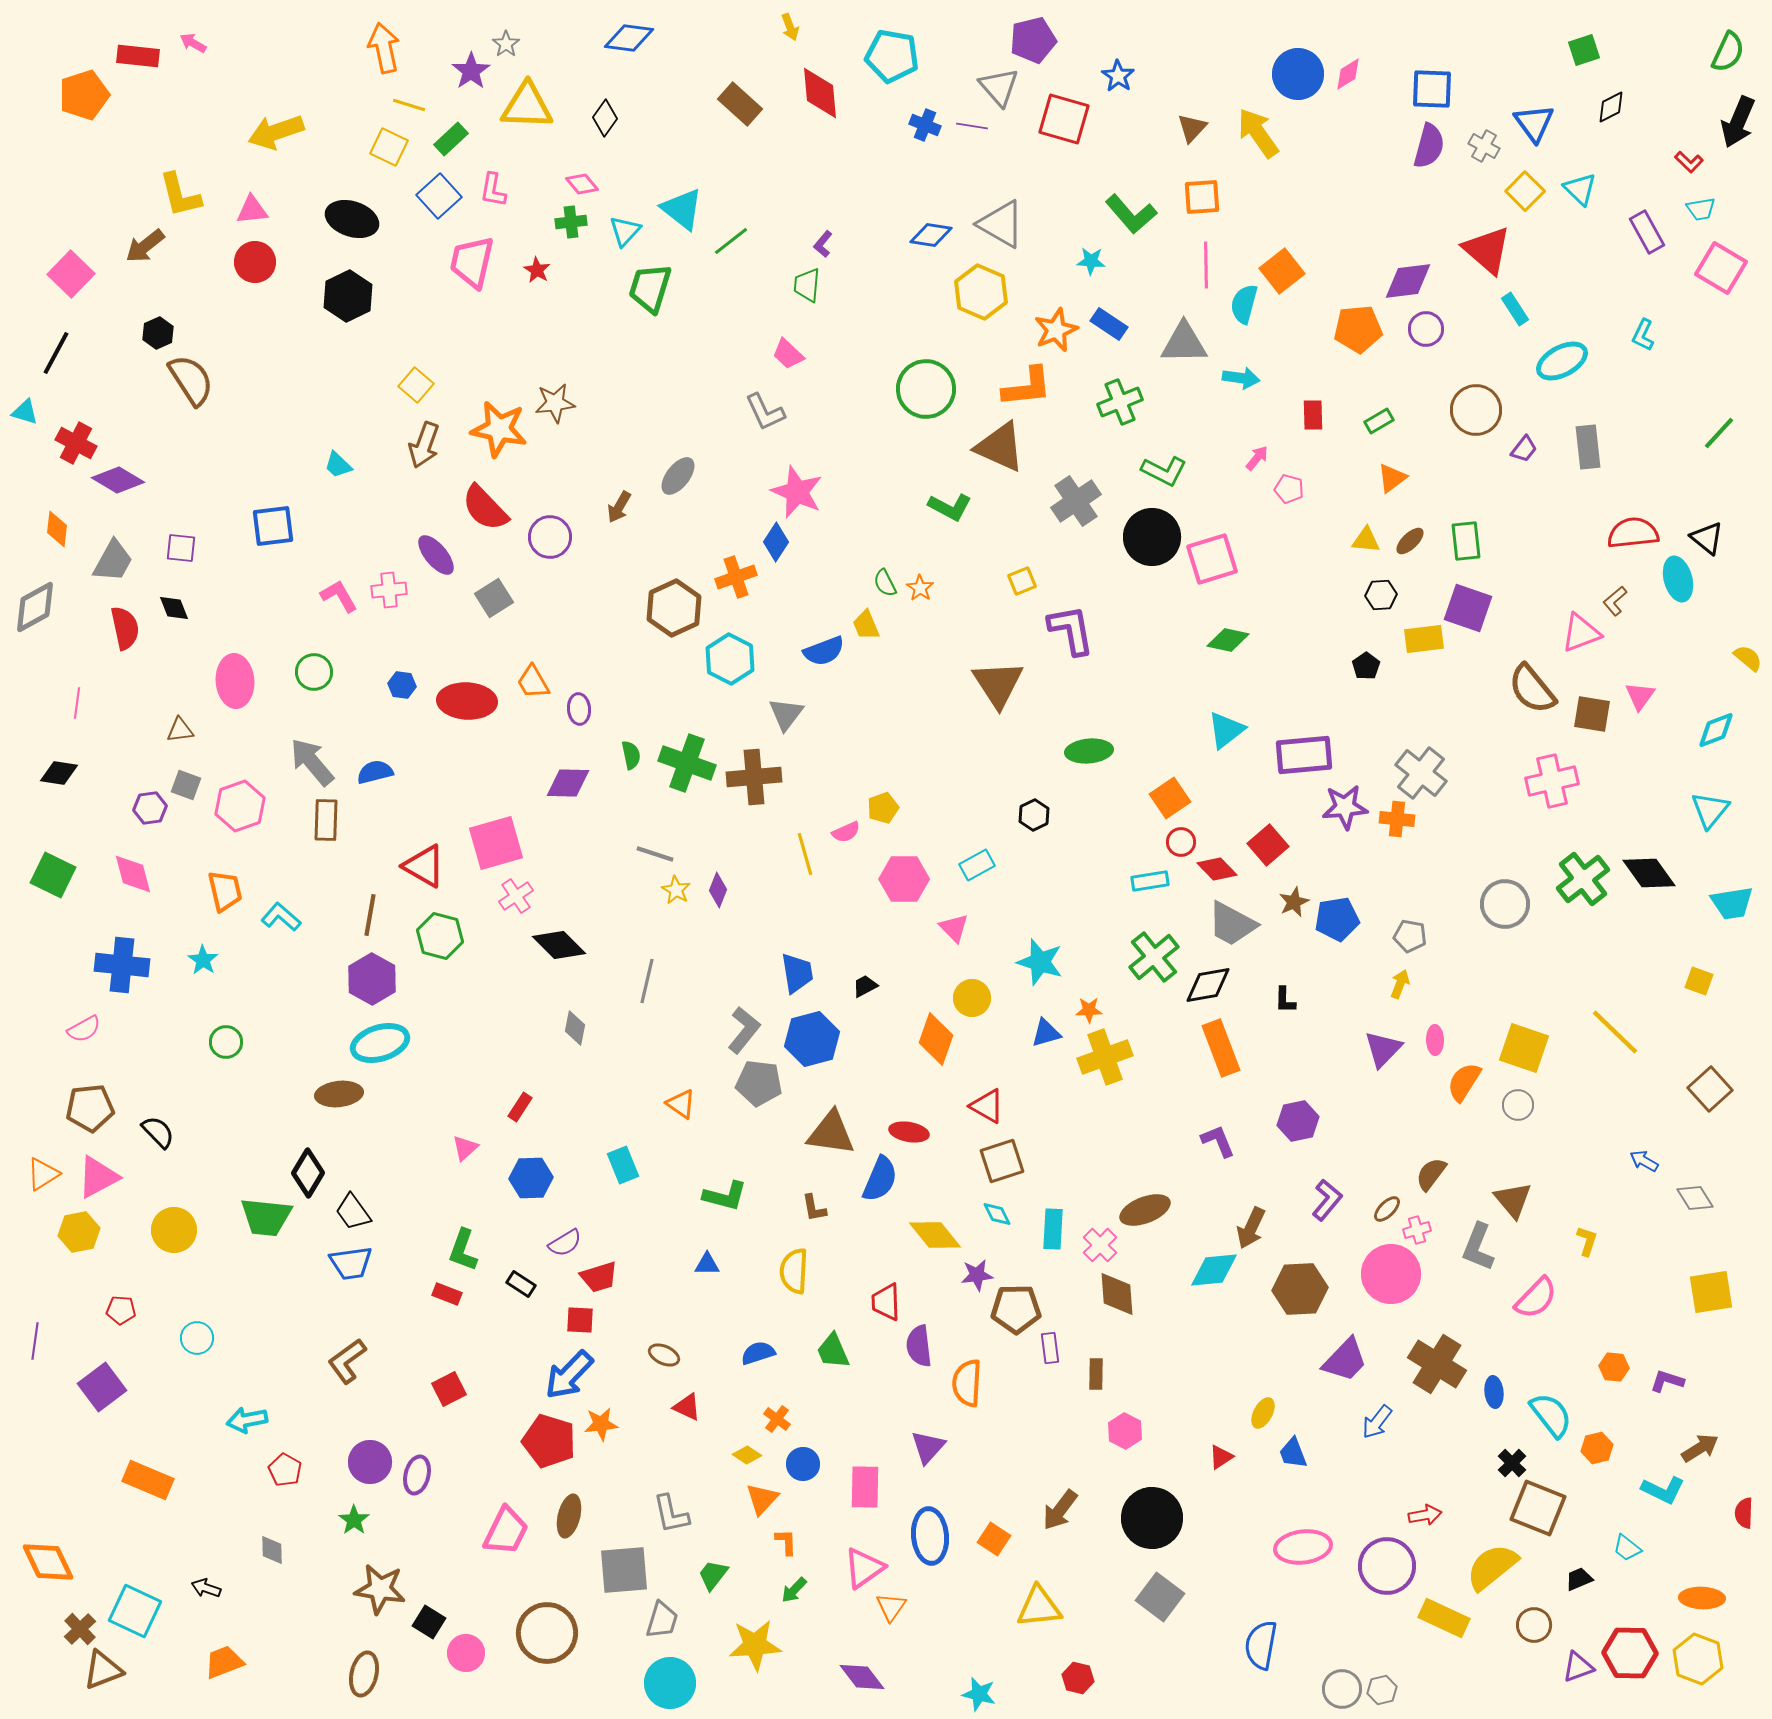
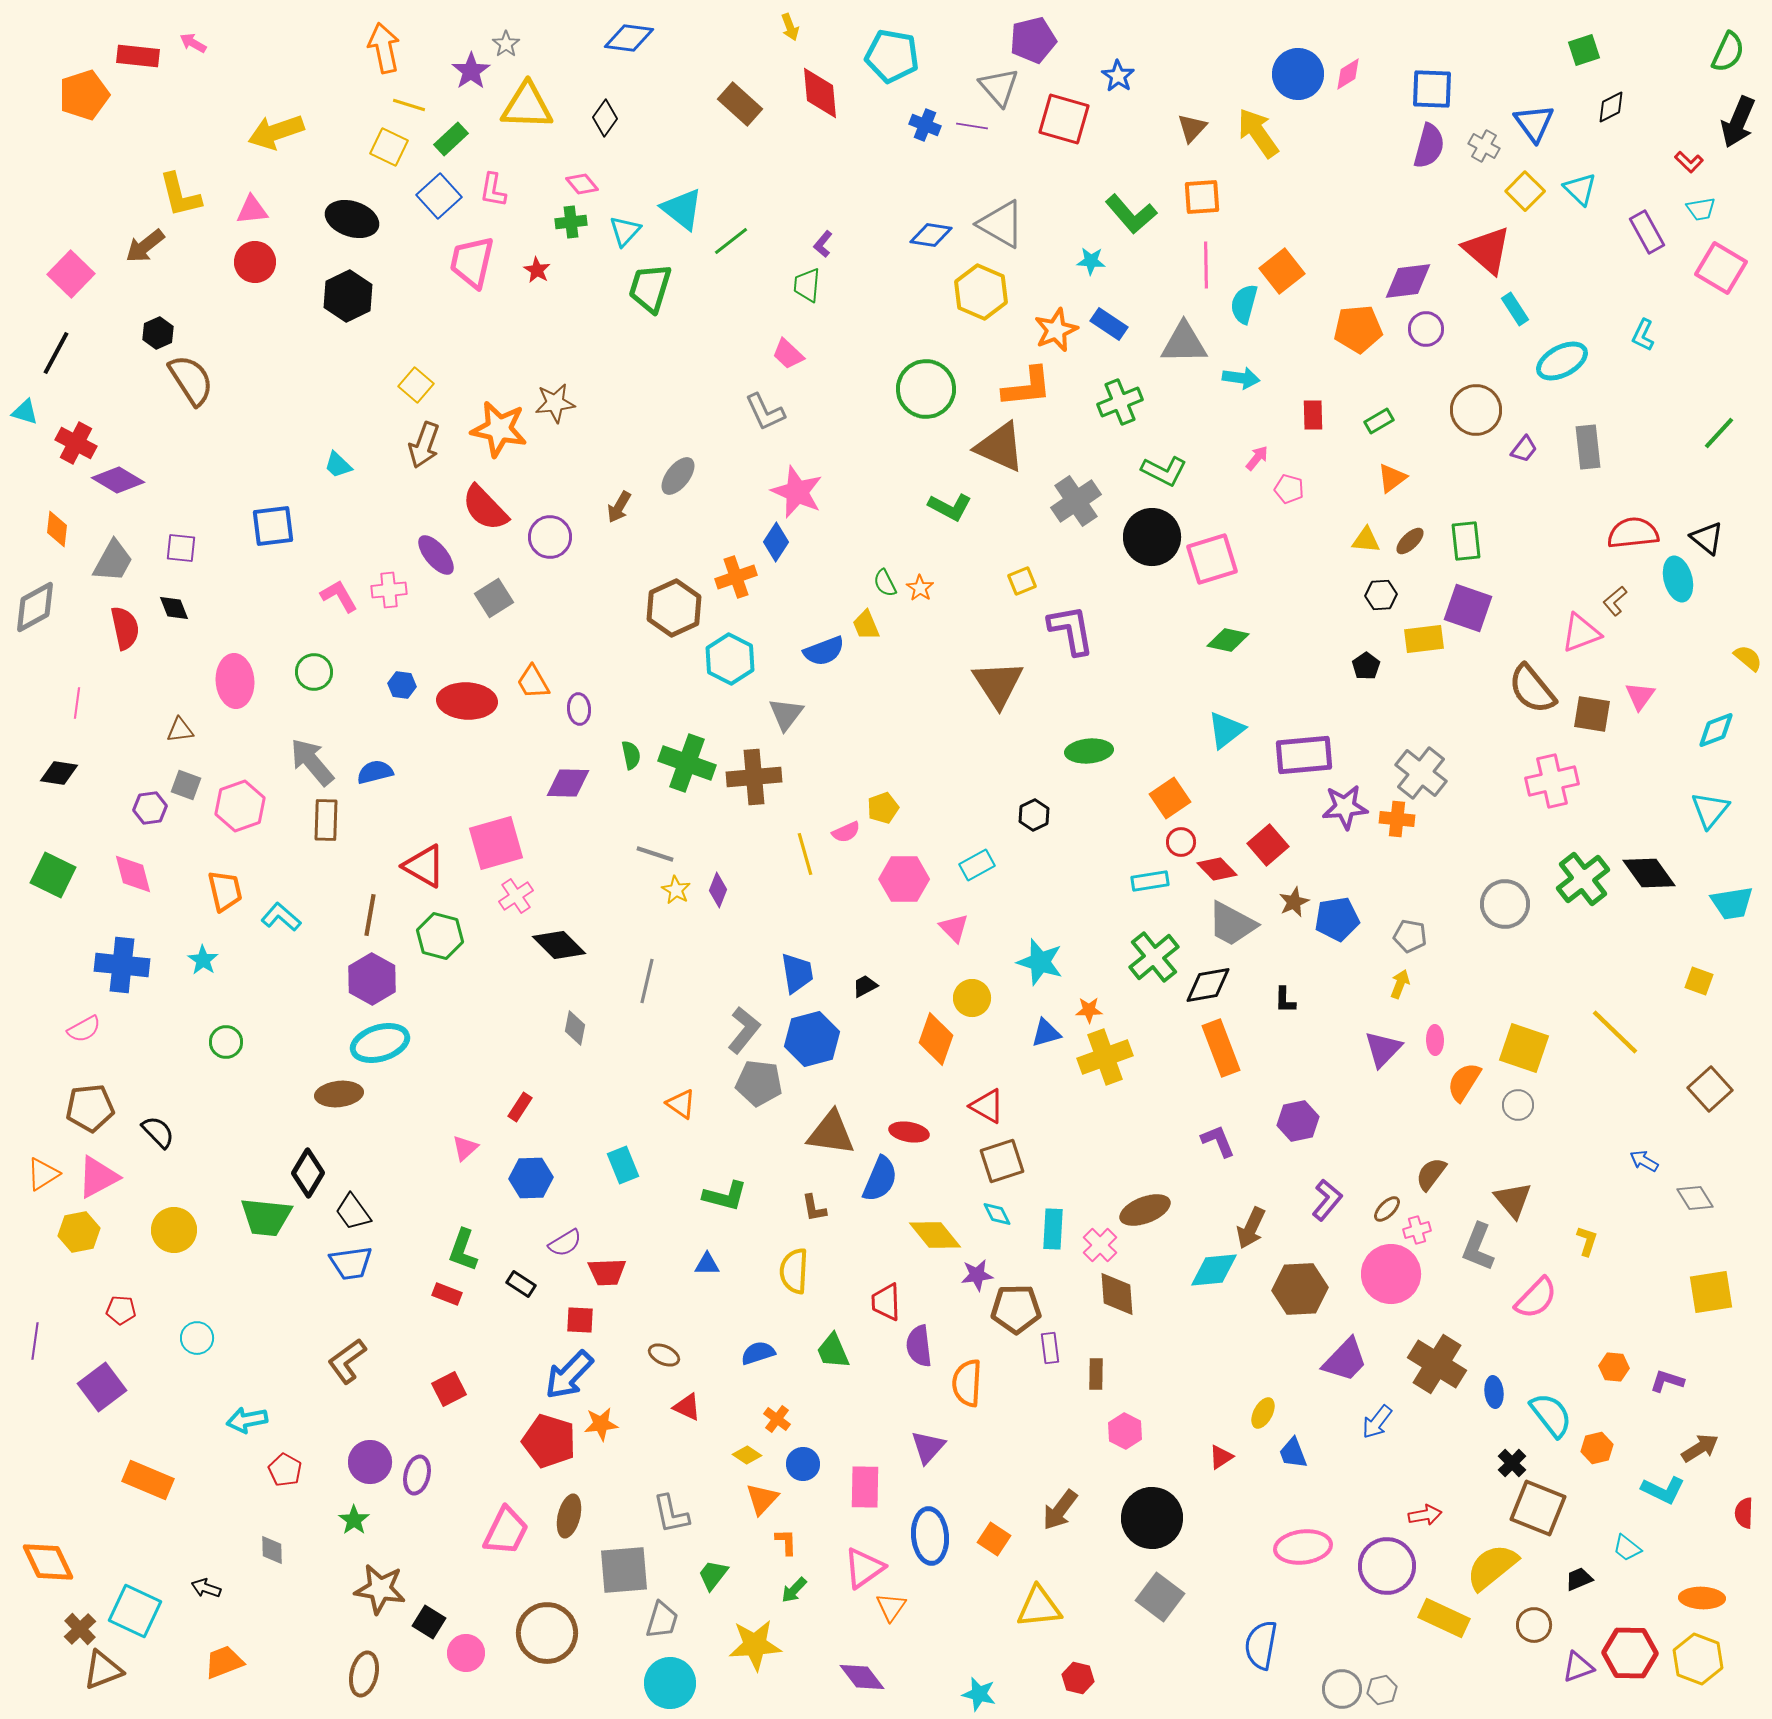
red trapezoid at (599, 1277): moved 8 px right, 5 px up; rotated 15 degrees clockwise
